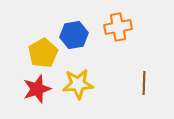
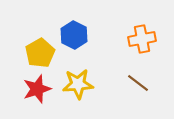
orange cross: moved 24 px right, 12 px down
blue hexagon: rotated 24 degrees counterclockwise
yellow pentagon: moved 3 px left
brown line: moved 6 px left; rotated 55 degrees counterclockwise
